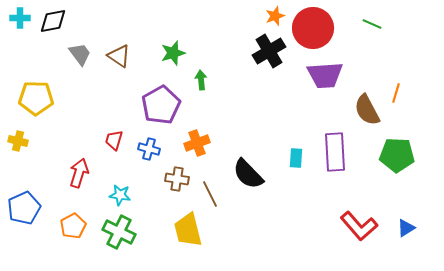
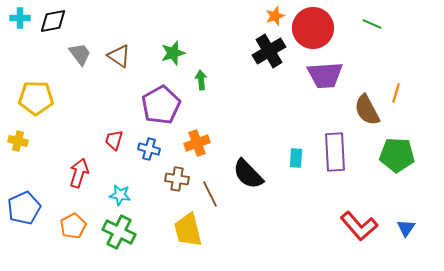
blue triangle: rotated 24 degrees counterclockwise
